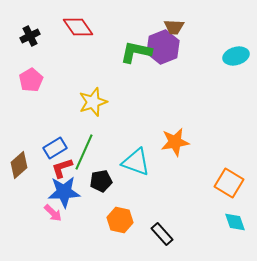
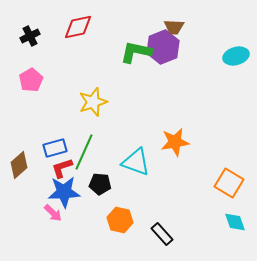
red diamond: rotated 68 degrees counterclockwise
blue rectangle: rotated 15 degrees clockwise
black pentagon: moved 1 px left, 3 px down; rotated 15 degrees clockwise
